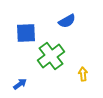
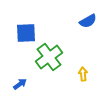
blue semicircle: moved 21 px right
green cross: moved 2 px left, 1 px down
